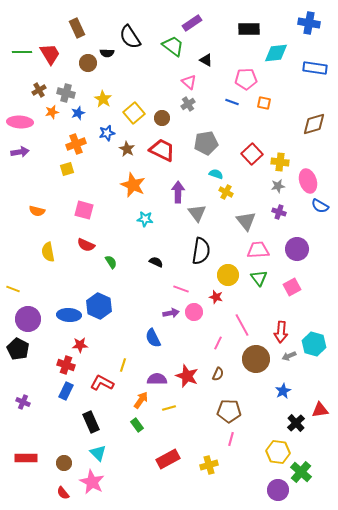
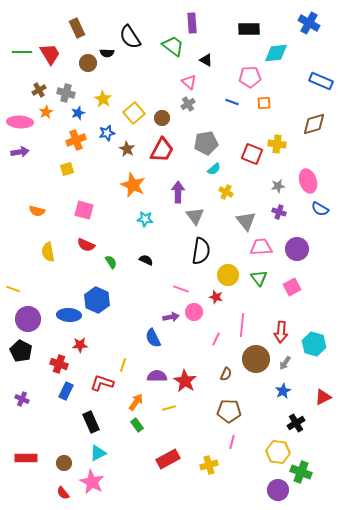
purple rectangle at (192, 23): rotated 60 degrees counterclockwise
blue cross at (309, 23): rotated 20 degrees clockwise
blue rectangle at (315, 68): moved 6 px right, 13 px down; rotated 15 degrees clockwise
pink pentagon at (246, 79): moved 4 px right, 2 px up
orange square at (264, 103): rotated 16 degrees counterclockwise
orange star at (52, 112): moved 6 px left; rotated 16 degrees counterclockwise
orange cross at (76, 144): moved 4 px up
red trapezoid at (162, 150): rotated 92 degrees clockwise
red square at (252, 154): rotated 25 degrees counterclockwise
yellow cross at (280, 162): moved 3 px left, 18 px up
cyan semicircle at (216, 174): moved 2 px left, 5 px up; rotated 120 degrees clockwise
blue semicircle at (320, 206): moved 3 px down
gray triangle at (197, 213): moved 2 px left, 3 px down
pink trapezoid at (258, 250): moved 3 px right, 3 px up
black semicircle at (156, 262): moved 10 px left, 2 px up
blue hexagon at (99, 306): moved 2 px left, 6 px up
purple arrow at (171, 313): moved 4 px down
pink line at (242, 325): rotated 35 degrees clockwise
pink line at (218, 343): moved 2 px left, 4 px up
black pentagon at (18, 349): moved 3 px right, 2 px down
gray arrow at (289, 356): moved 4 px left, 7 px down; rotated 32 degrees counterclockwise
red cross at (66, 365): moved 7 px left, 1 px up
brown semicircle at (218, 374): moved 8 px right
red star at (187, 376): moved 2 px left, 5 px down; rotated 10 degrees clockwise
purple semicircle at (157, 379): moved 3 px up
red L-shape at (102, 383): rotated 10 degrees counterclockwise
orange arrow at (141, 400): moved 5 px left, 2 px down
purple cross at (23, 402): moved 1 px left, 3 px up
red triangle at (320, 410): moved 3 px right, 13 px up; rotated 18 degrees counterclockwise
black cross at (296, 423): rotated 12 degrees clockwise
pink line at (231, 439): moved 1 px right, 3 px down
cyan triangle at (98, 453): rotated 48 degrees clockwise
green cross at (301, 472): rotated 20 degrees counterclockwise
